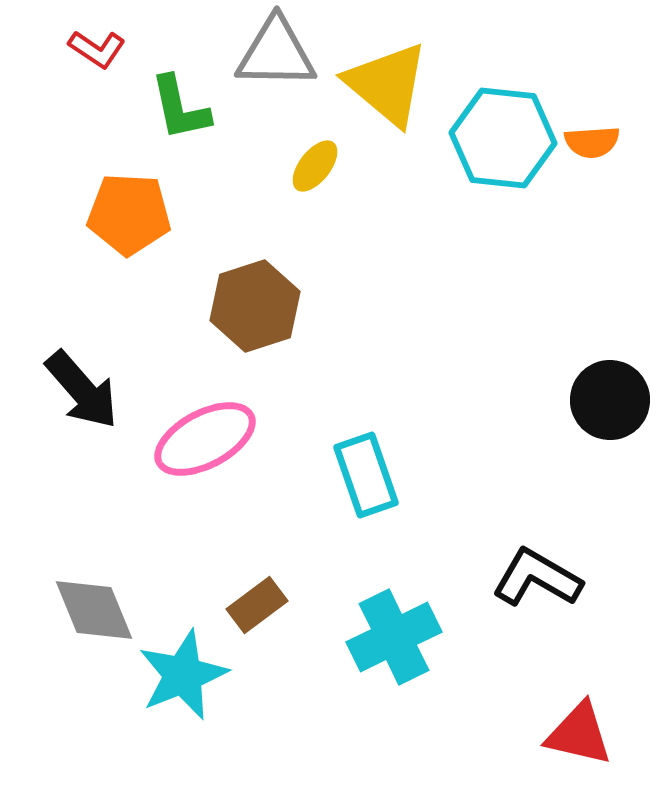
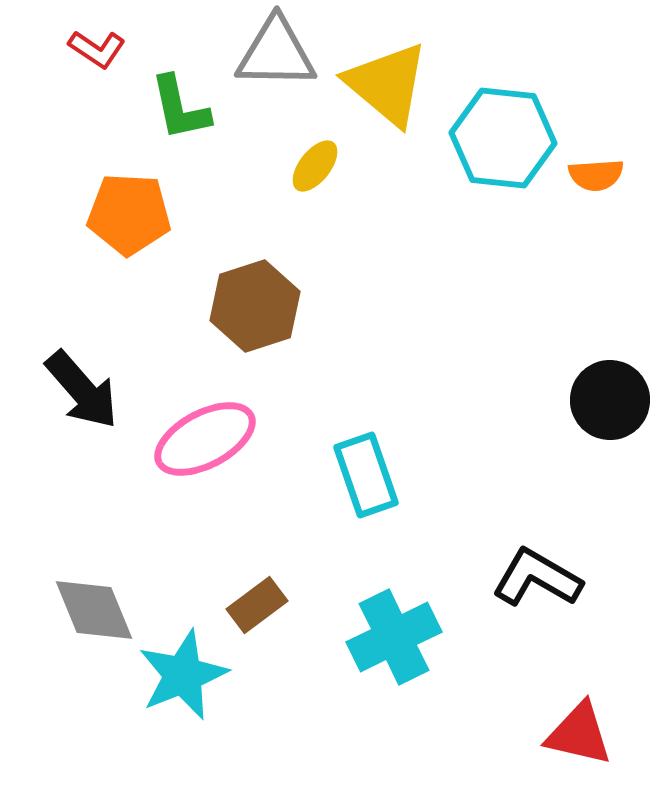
orange semicircle: moved 4 px right, 33 px down
